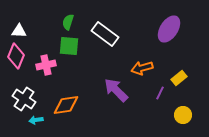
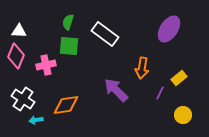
orange arrow: rotated 65 degrees counterclockwise
white cross: moved 1 px left
